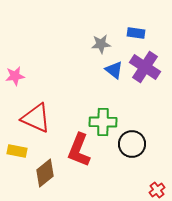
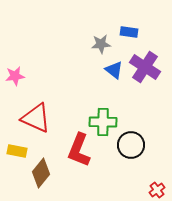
blue rectangle: moved 7 px left, 1 px up
black circle: moved 1 px left, 1 px down
brown diamond: moved 4 px left; rotated 12 degrees counterclockwise
